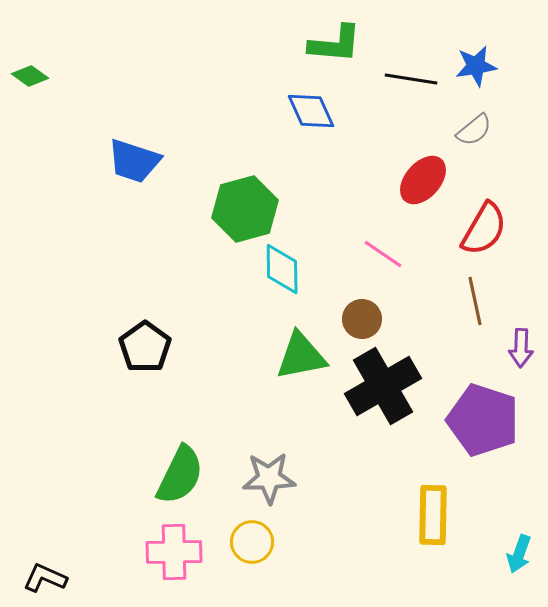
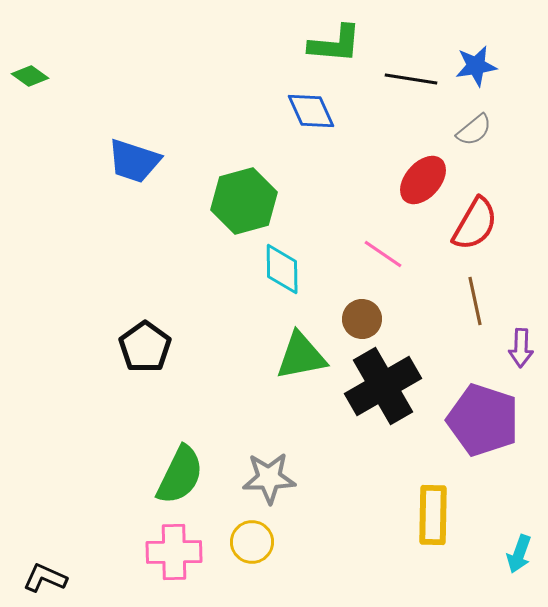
green hexagon: moved 1 px left, 8 px up
red semicircle: moved 9 px left, 5 px up
